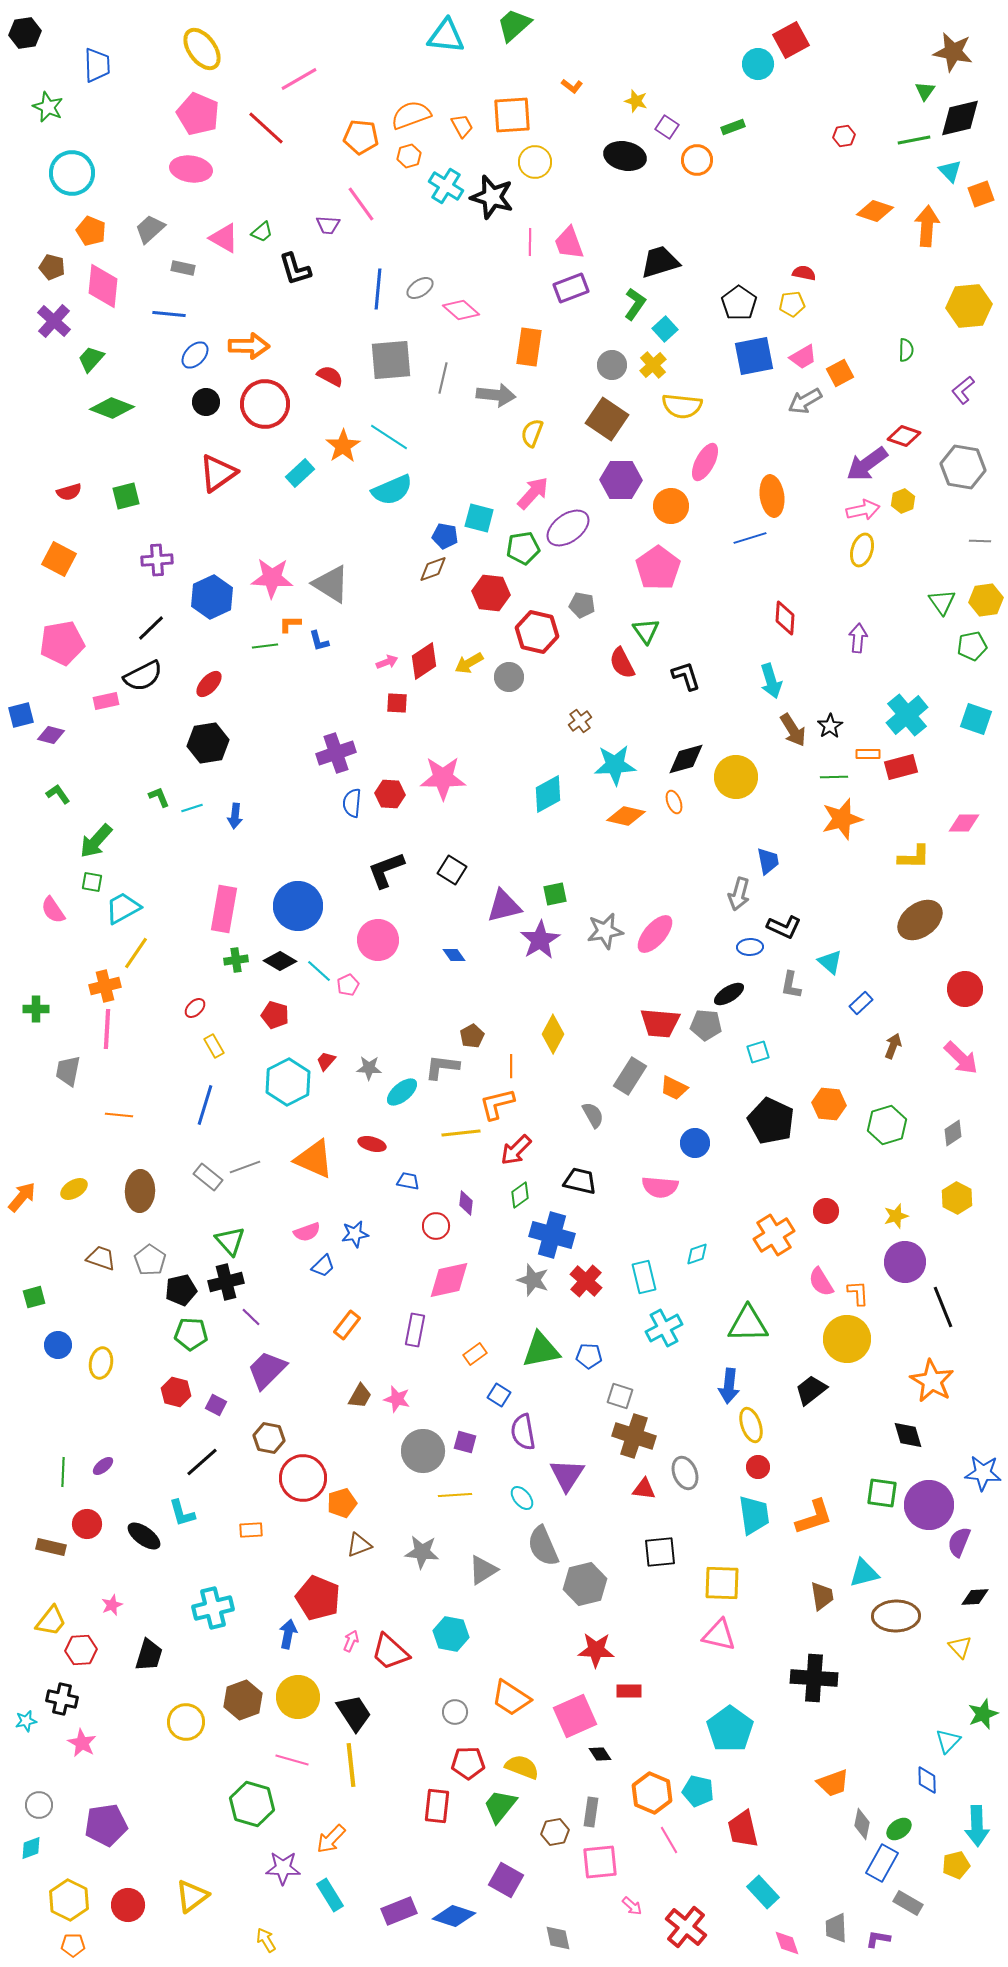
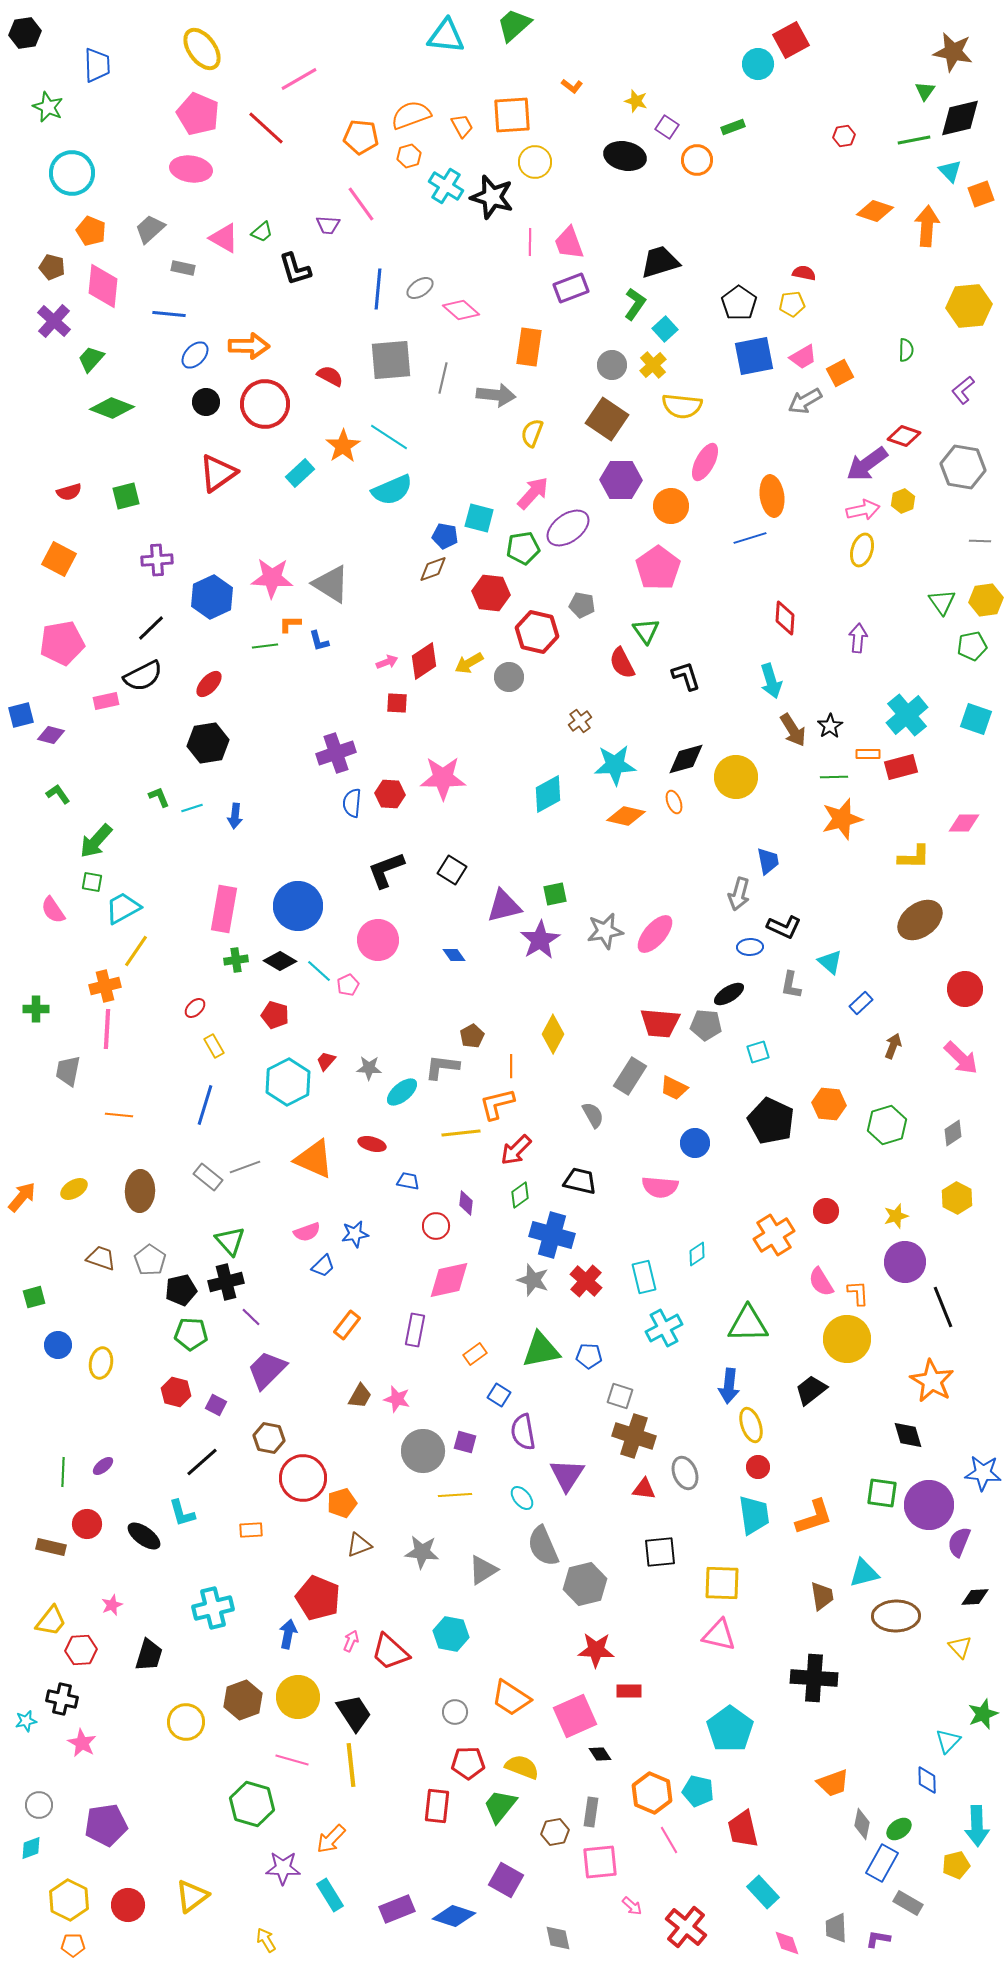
yellow line at (136, 953): moved 2 px up
cyan diamond at (697, 1254): rotated 15 degrees counterclockwise
purple rectangle at (399, 1911): moved 2 px left, 2 px up
